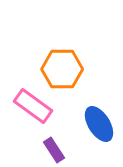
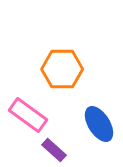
pink rectangle: moved 5 px left, 9 px down
purple rectangle: rotated 15 degrees counterclockwise
